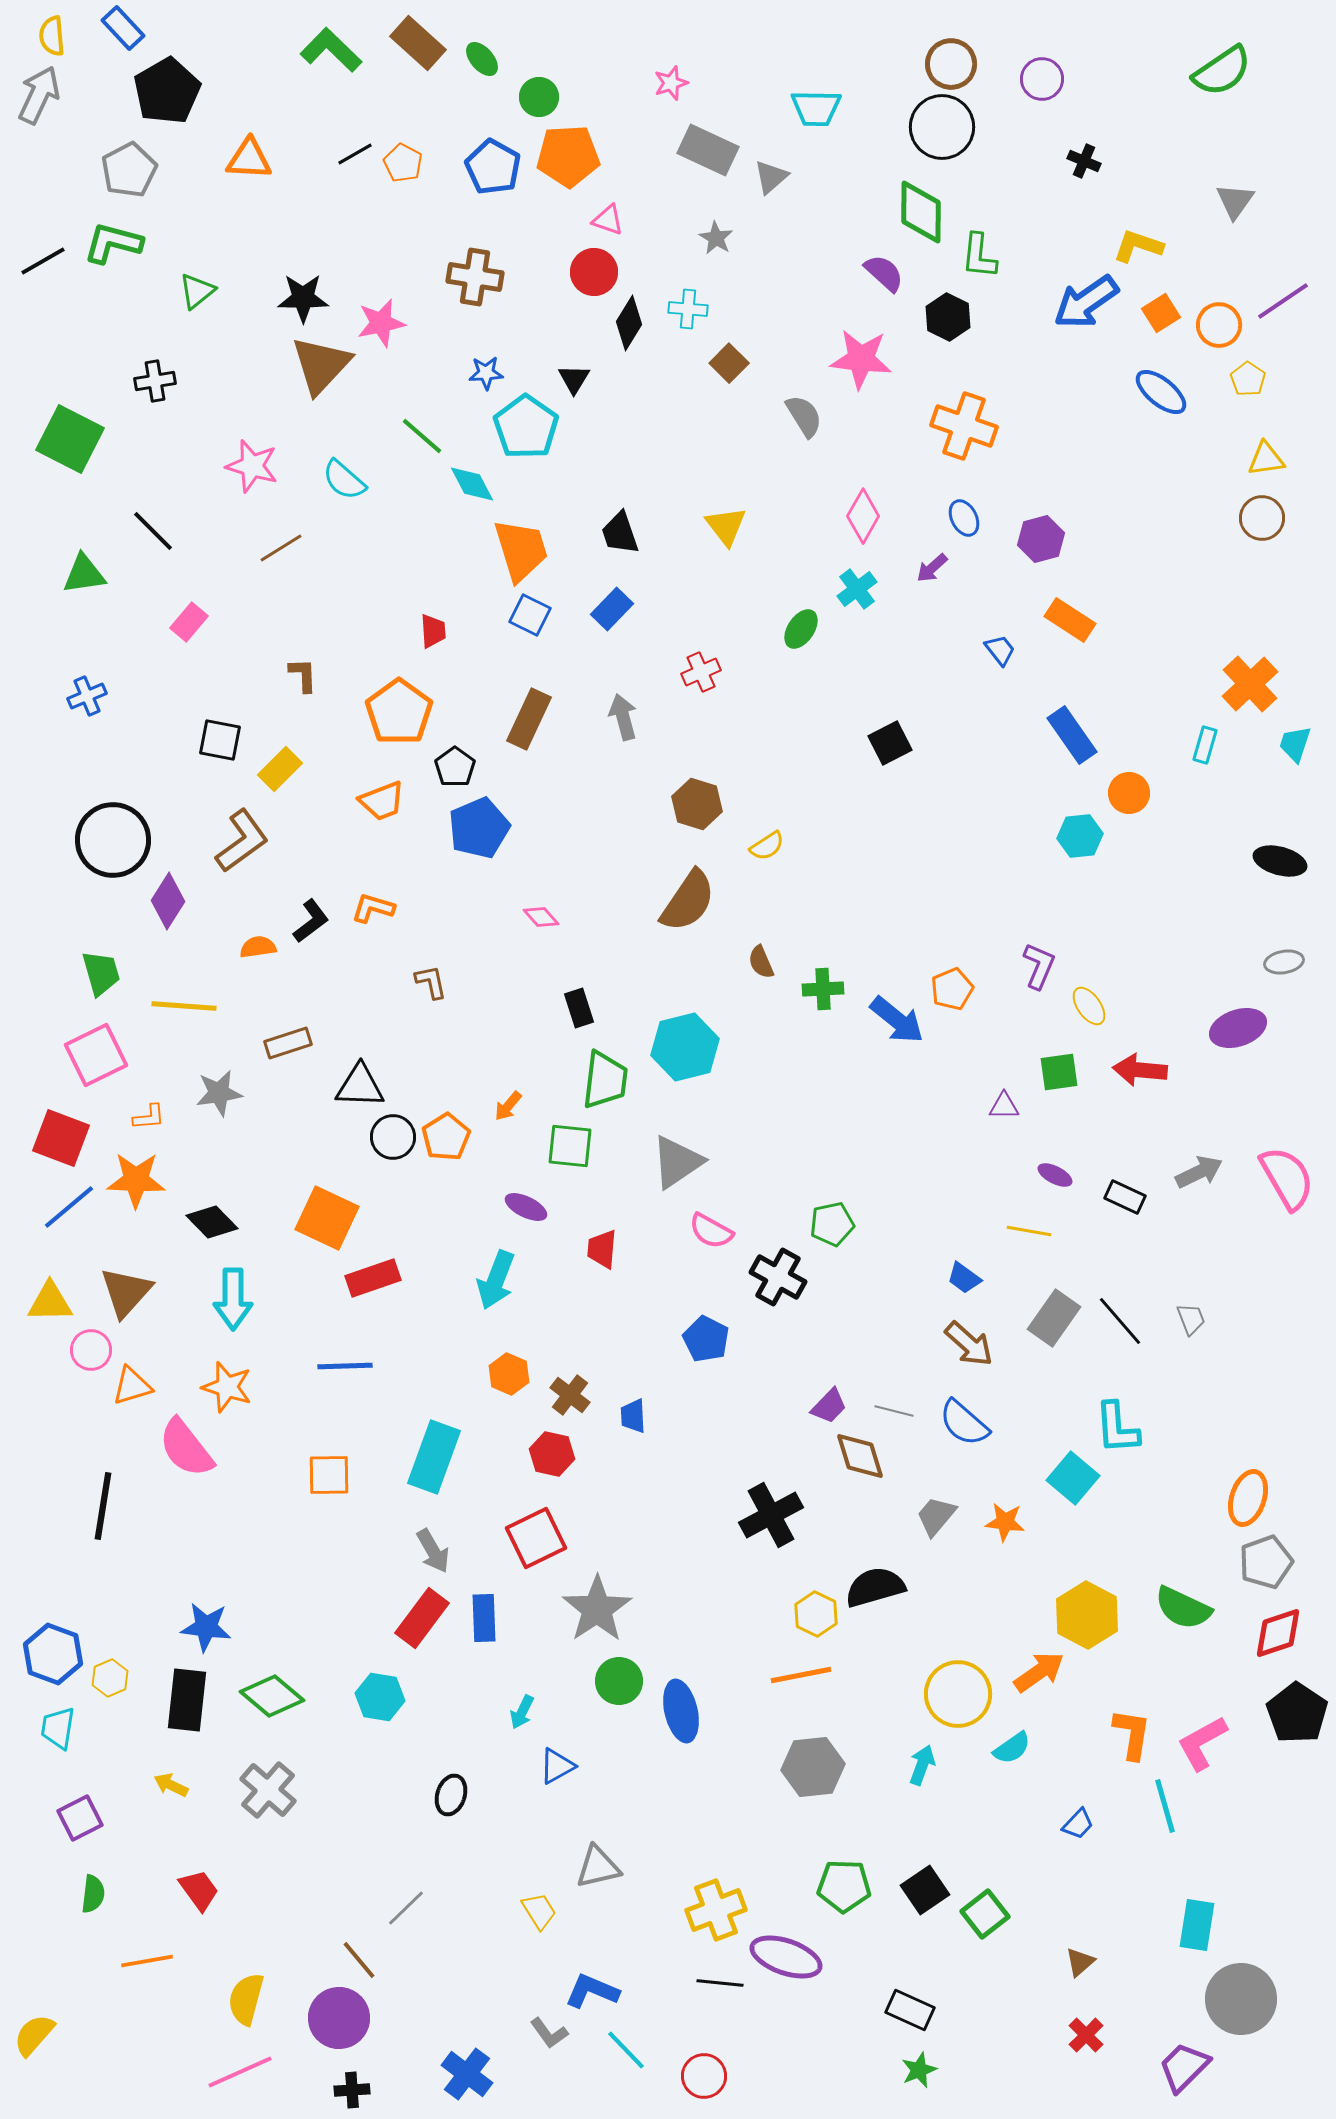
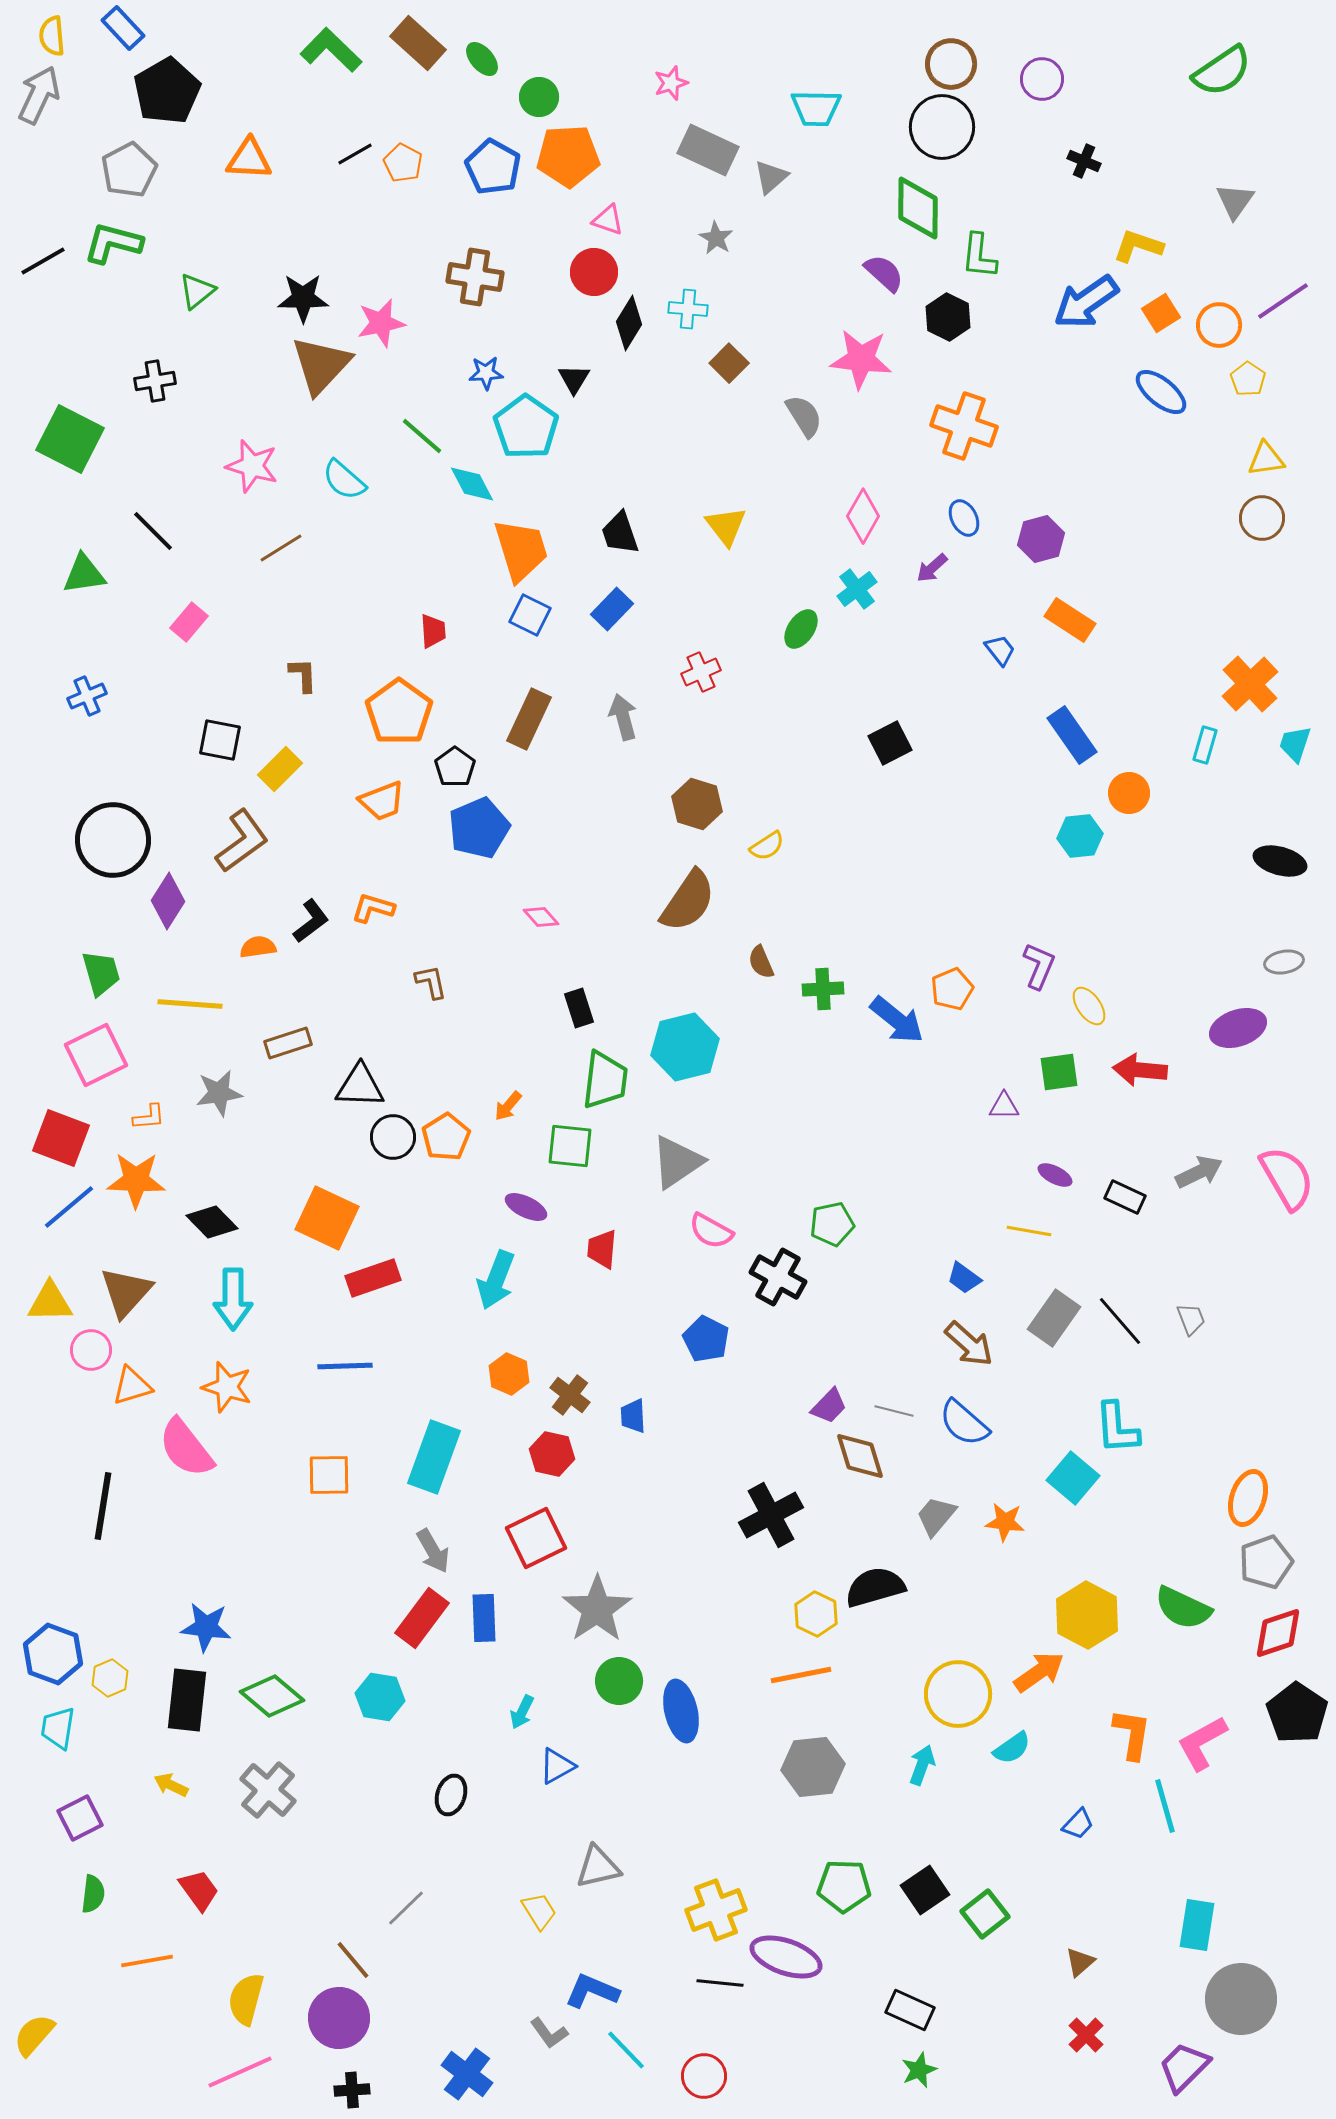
green diamond at (921, 212): moved 3 px left, 4 px up
yellow line at (184, 1006): moved 6 px right, 2 px up
brown line at (359, 1960): moved 6 px left
